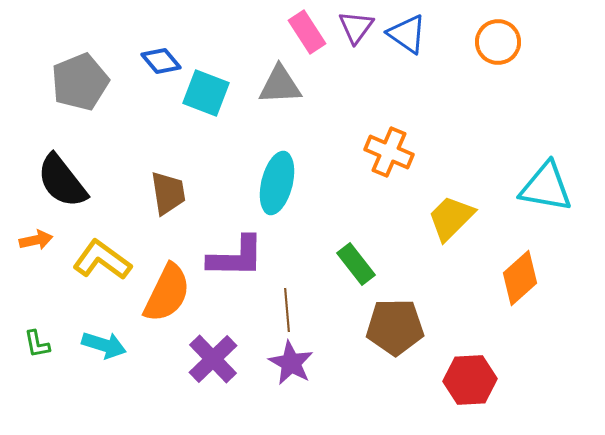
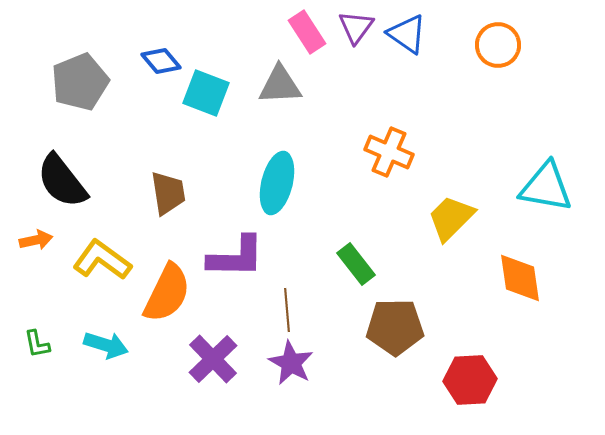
orange circle: moved 3 px down
orange diamond: rotated 56 degrees counterclockwise
cyan arrow: moved 2 px right
